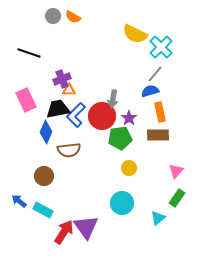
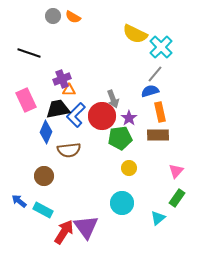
gray arrow: rotated 30 degrees counterclockwise
